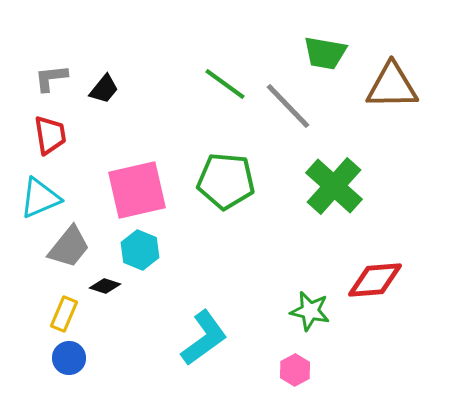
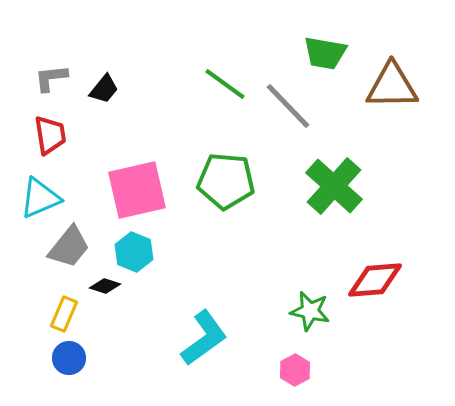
cyan hexagon: moved 6 px left, 2 px down
